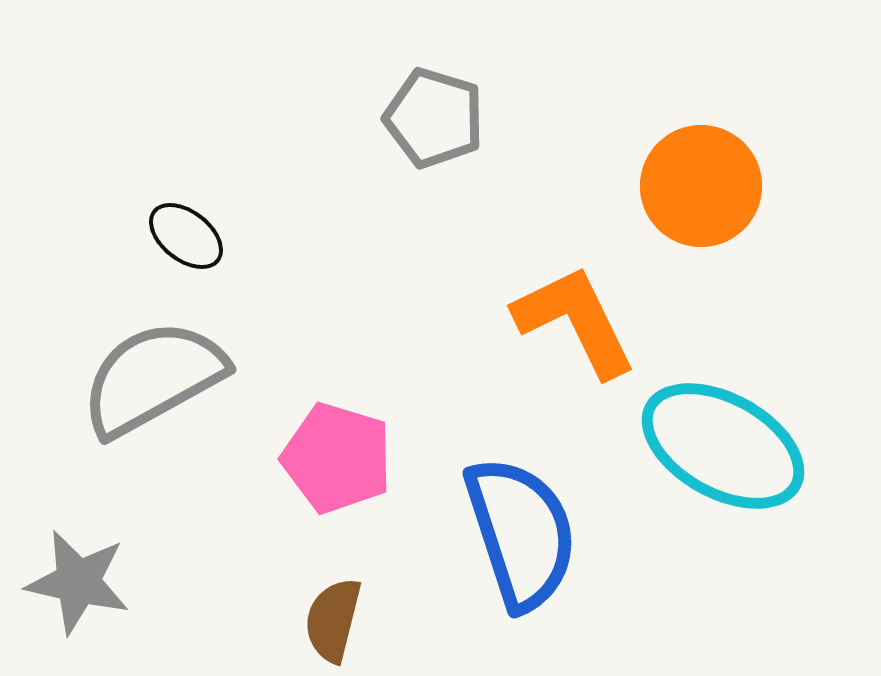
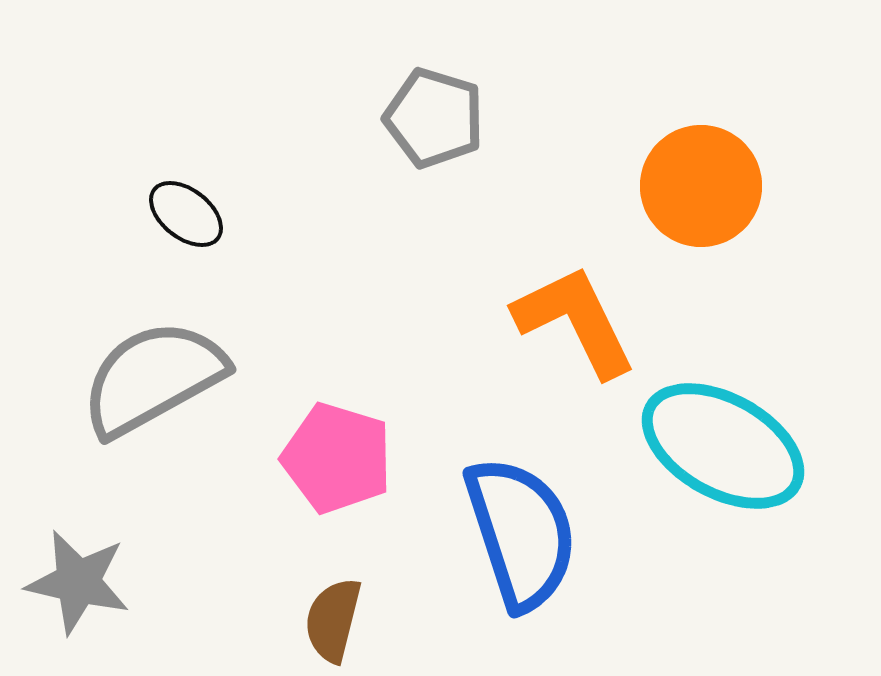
black ellipse: moved 22 px up
